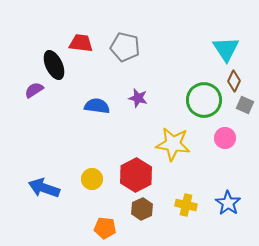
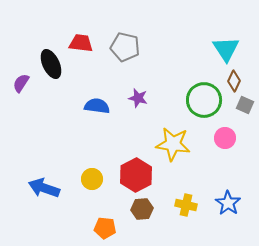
black ellipse: moved 3 px left, 1 px up
purple semicircle: moved 13 px left, 7 px up; rotated 24 degrees counterclockwise
brown hexagon: rotated 20 degrees clockwise
